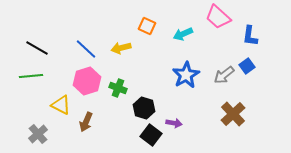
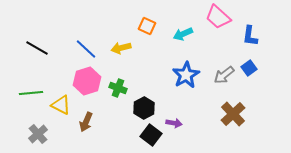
blue square: moved 2 px right, 2 px down
green line: moved 17 px down
black hexagon: rotated 15 degrees clockwise
